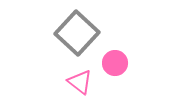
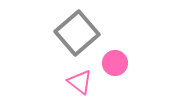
gray square: rotated 6 degrees clockwise
